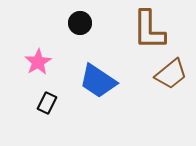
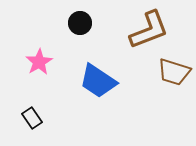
brown L-shape: rotated 111 degrees counterclockwise
pink star: moved 1 px right
brown trapezoid: moved 3 px right, 2 px up; rotated 56 degrees clockwise
black rectangle: moved 15 px left, 15 px down; rotated 60 degrees counterclockwise
